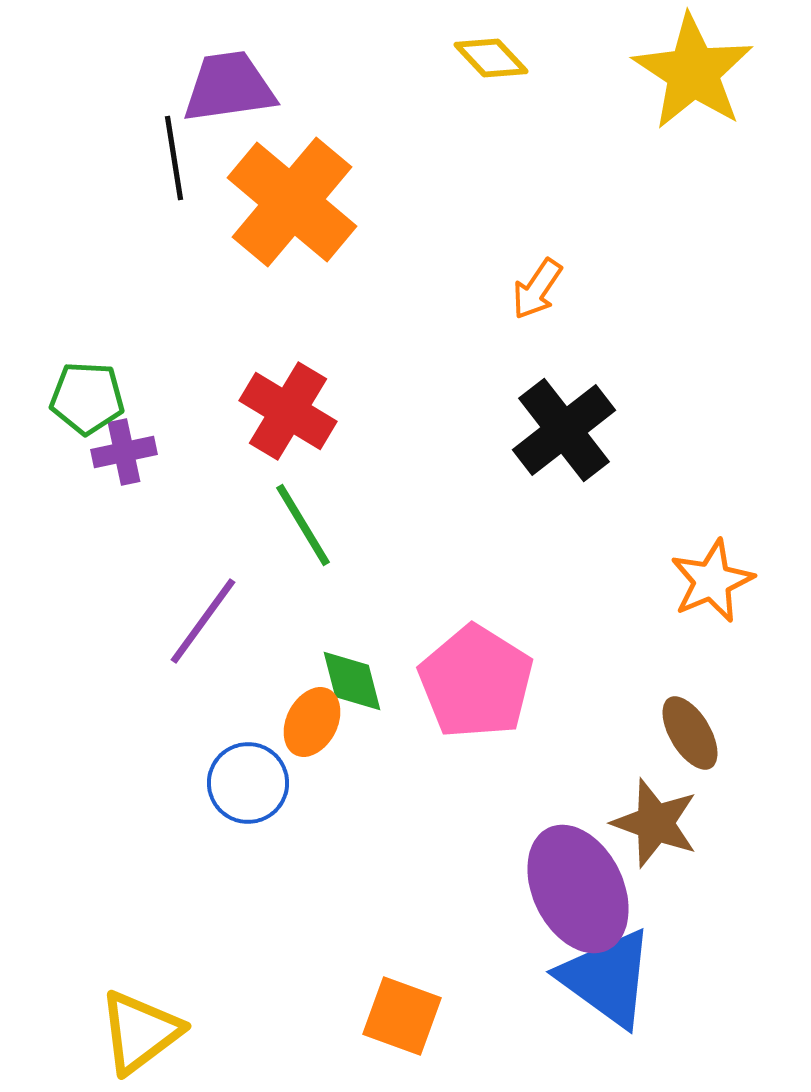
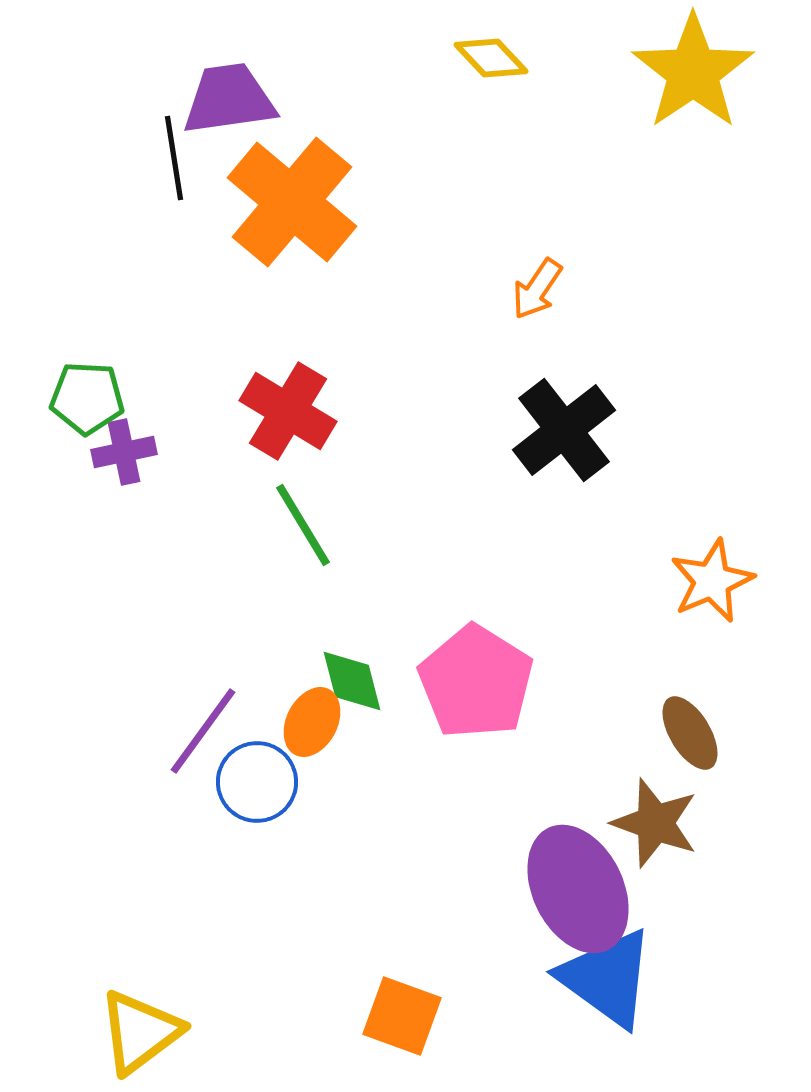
yellow star: rotated 5 degrees clockwise
purple trapezoid: moved 12 px down
purple line: moved 110 px down
blue circle: moved 9 px right, 1 px up
